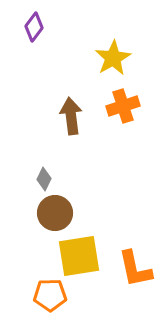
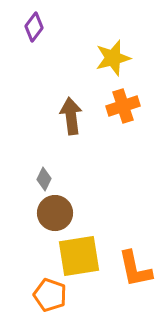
yellow star: rotated 15 degrees clockwise
orange pentagon: rotated 20 degrees clockwise
